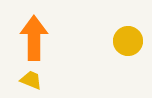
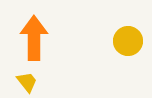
yellow trapezoid: moved 4 px left, 2 px down; rotated 30 degrees clockwise
